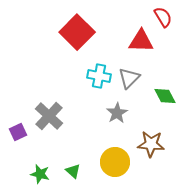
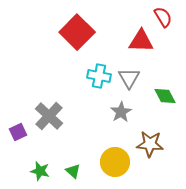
gray triangle: rotated 15 degrees counterclockwise
gray star: moved 4 px right, 1 px up
brown star: moved 1 px left
green star: moved 3 px up
